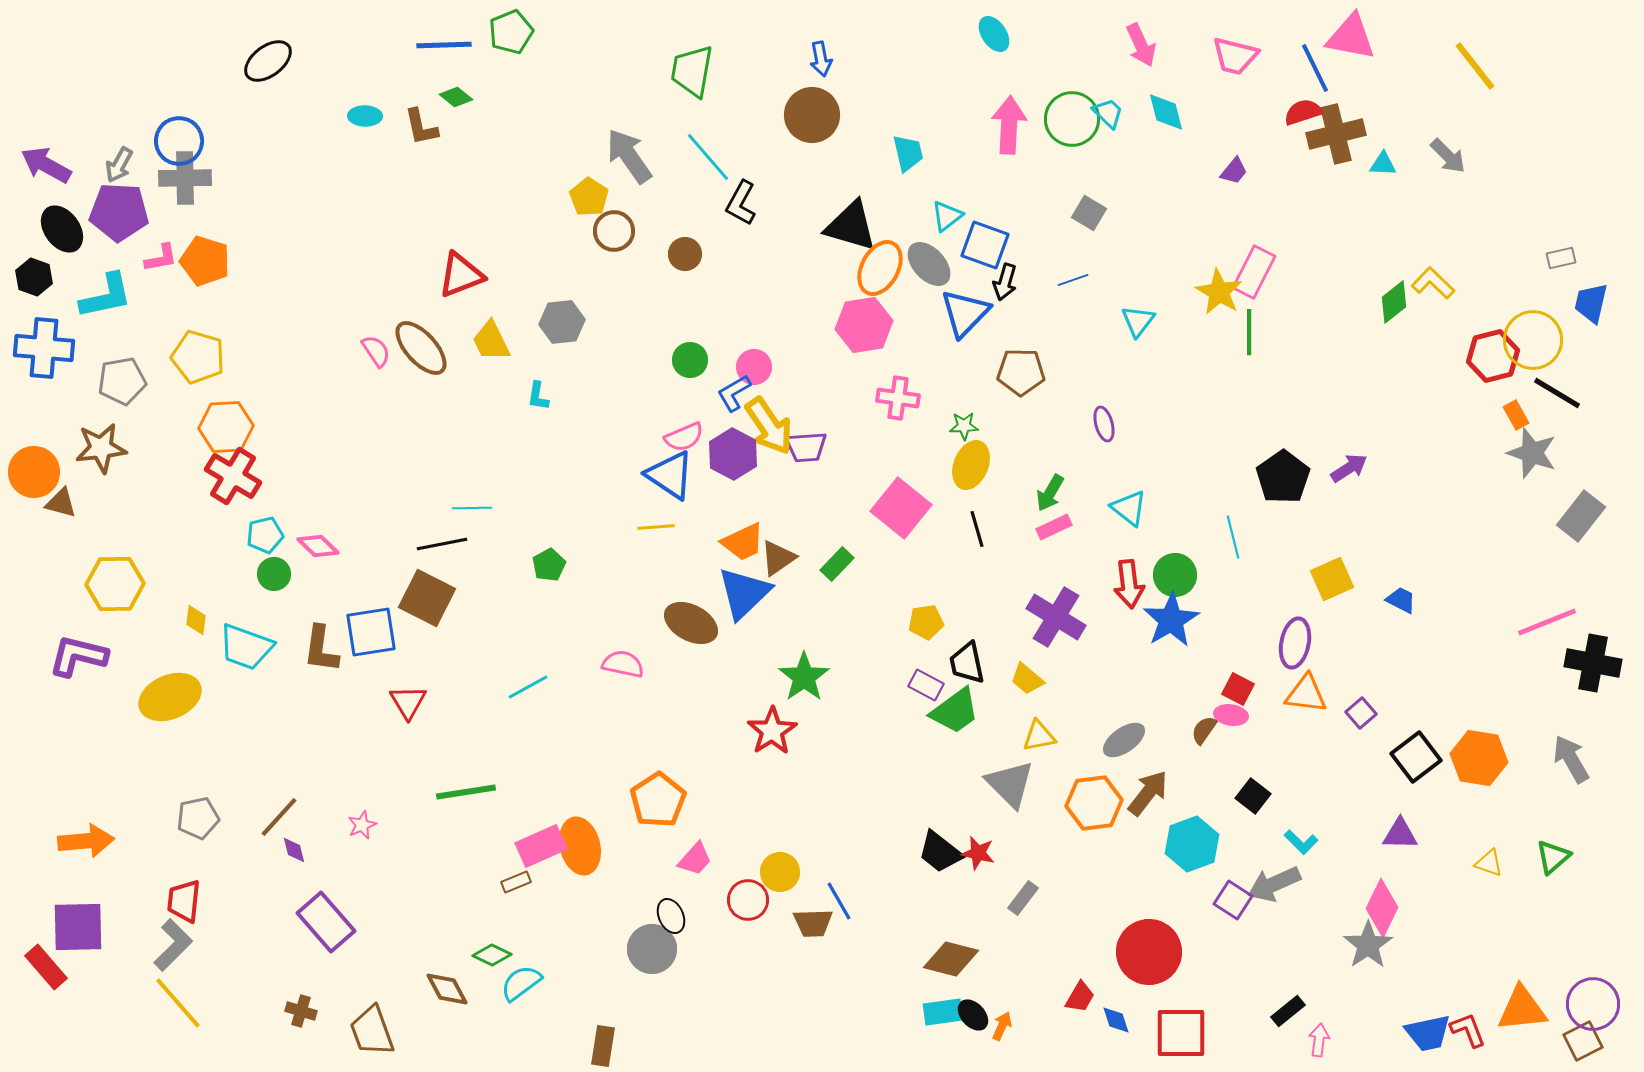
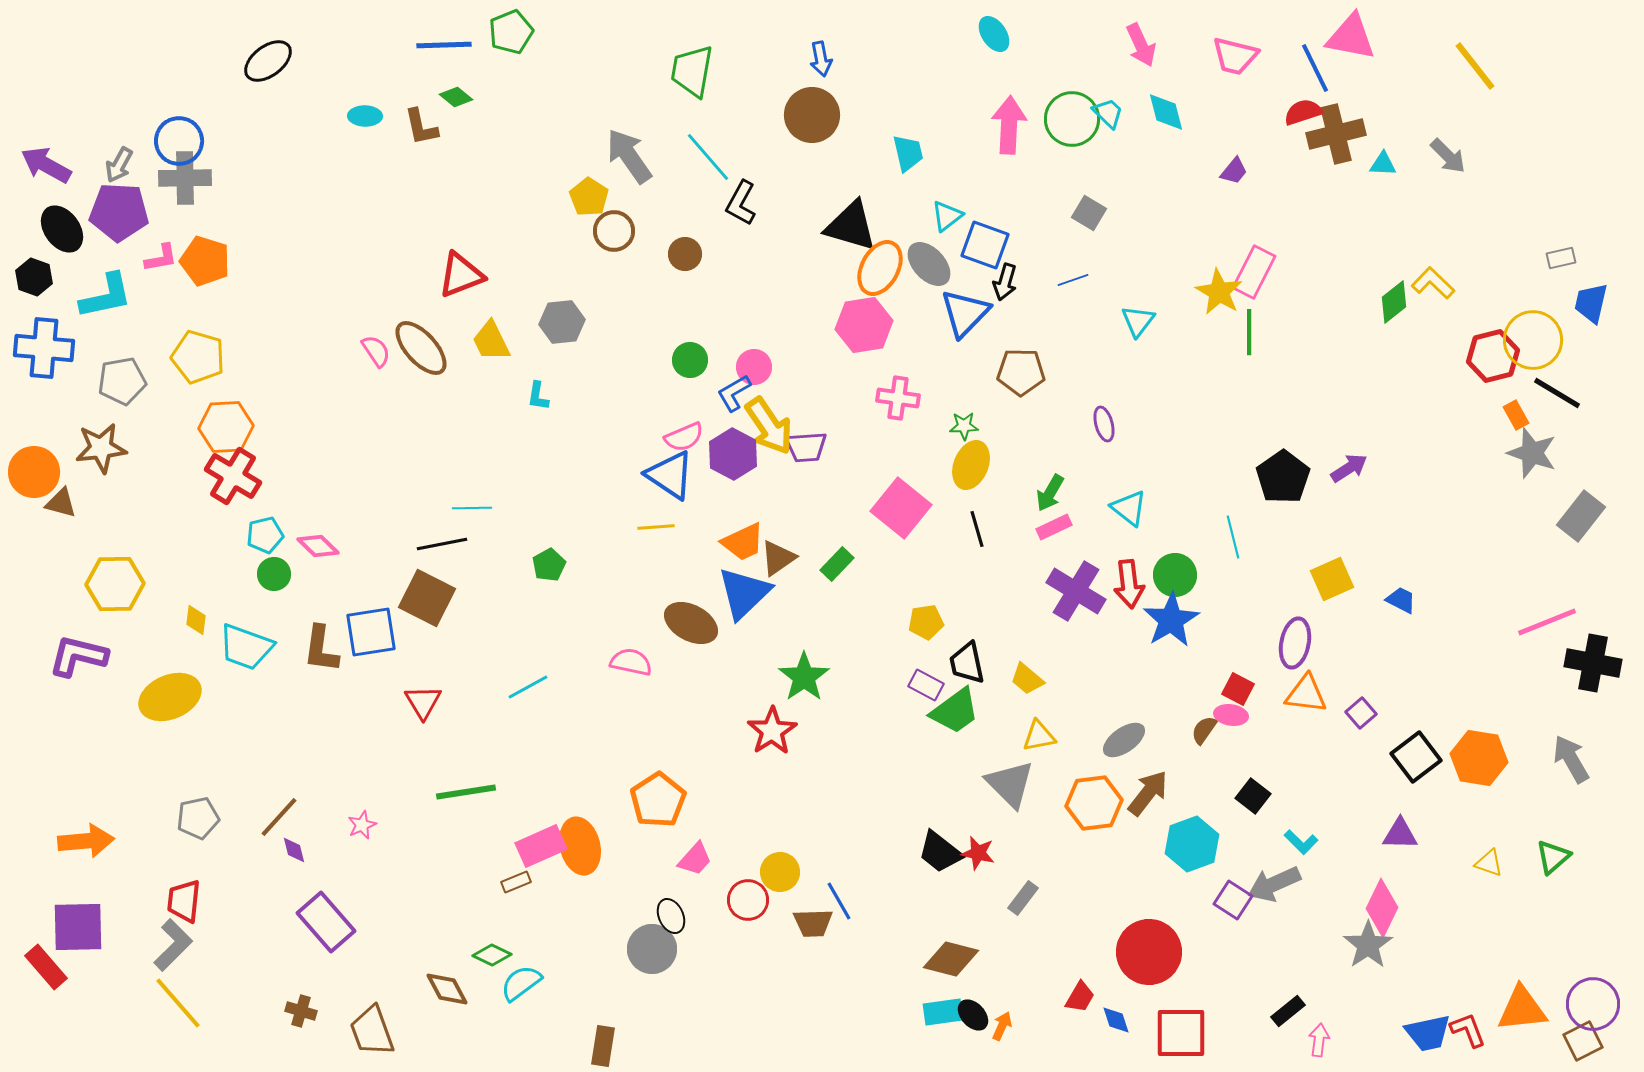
purple cross at (1056, 617): moved 20 px right, 26 px up
pink semicircle at (623, 664): moved 8 px right, 2 px up
red triangle at (408, 702): moved 15 px right
